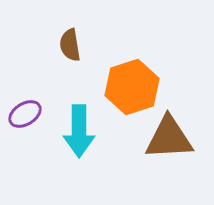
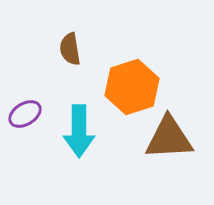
brown semicircle: moved 4 px down
